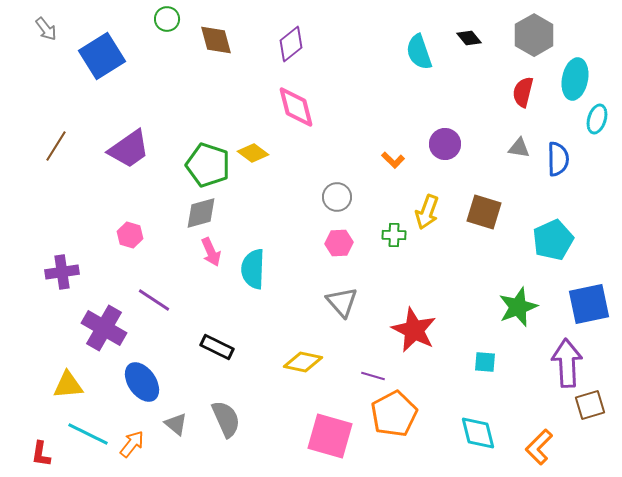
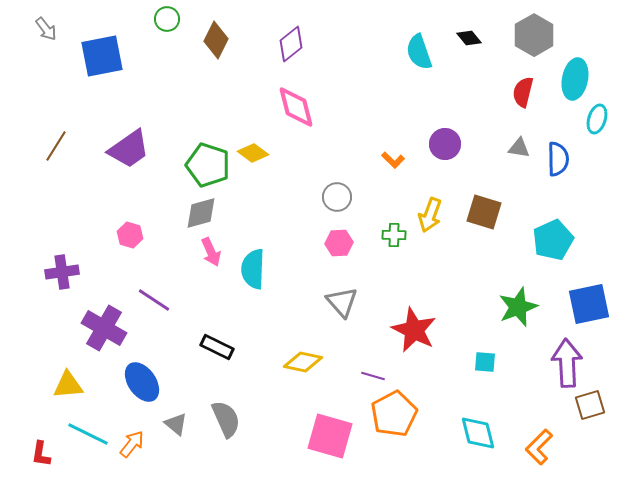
brown diamond at (216, 40): rotated 42 degrees clockwise
blue square at (102, 56): rotated 21 degrees clockwise
yellow arrow at (427, 212): moved 3 px right, 3 px down
